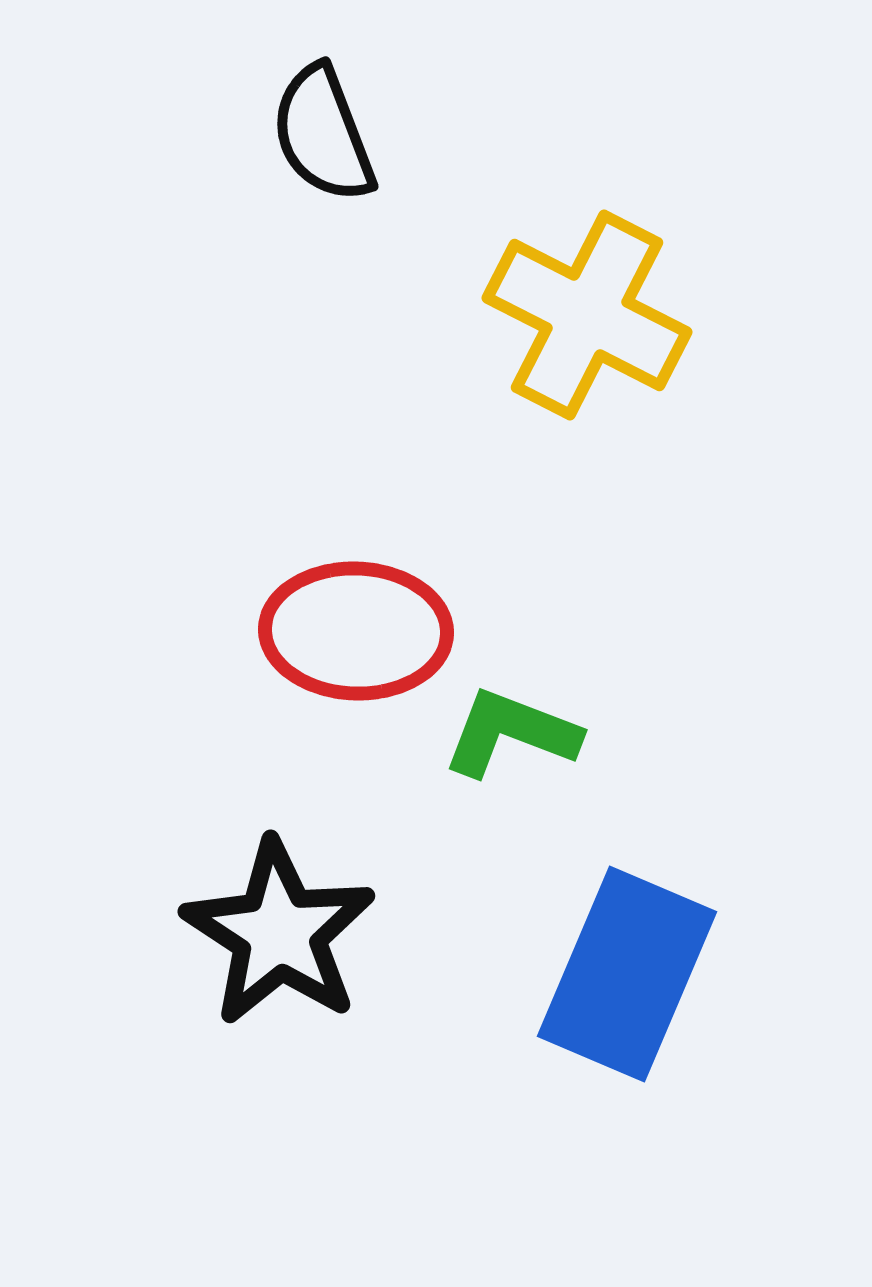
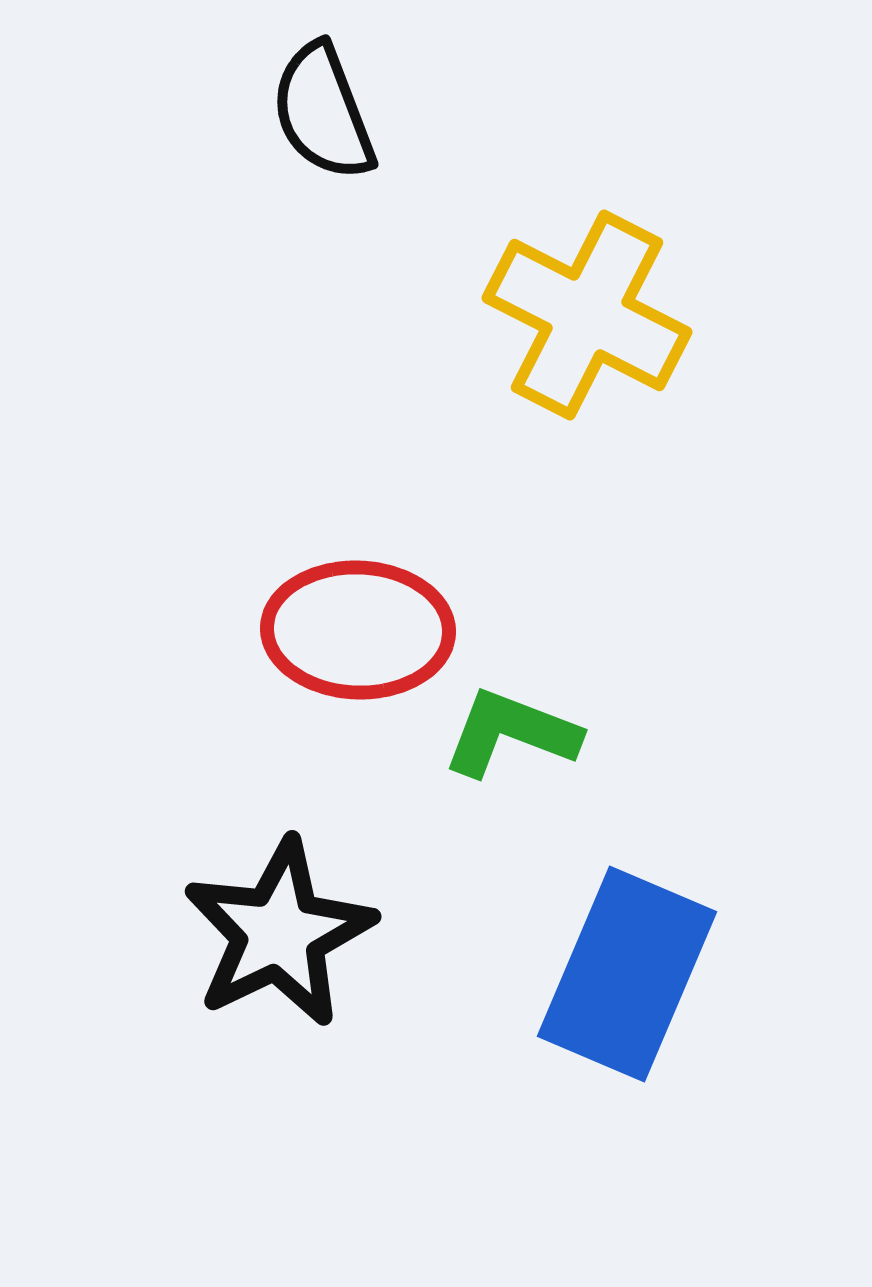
black semicircle: moved 22 px up
red ellipse: moved 2 px right, 1 px up
black star: rotated 13 degrees clockwise
